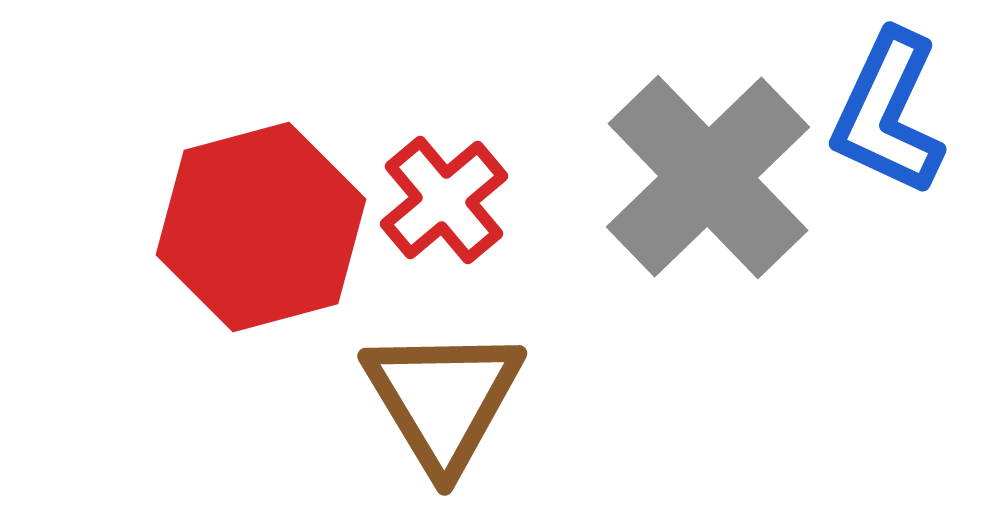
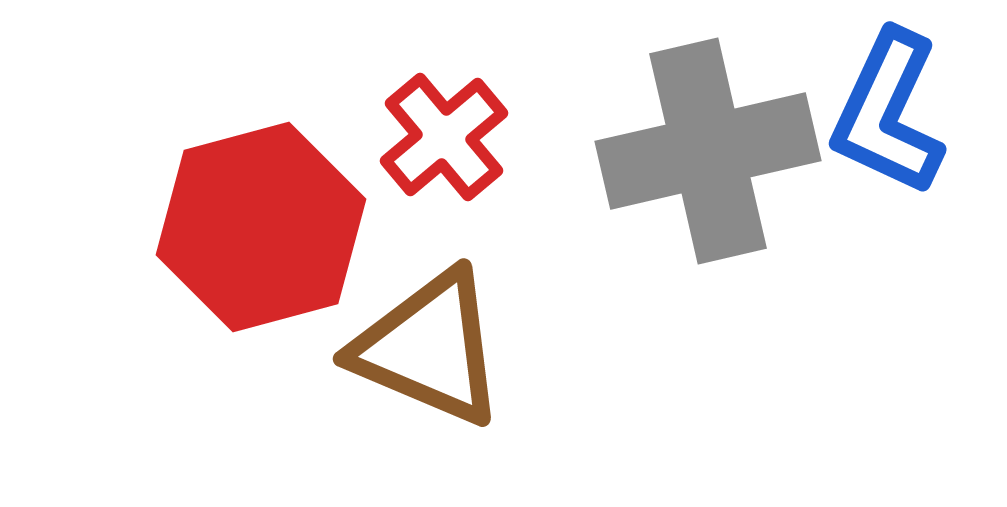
gray cross: moved 26 px up; rotated 31 degrees clockwise
red cross: moved 63 px up
brown triangle: moved 14 px left, 51 px up; rotated 36 degrees counterclockwise
